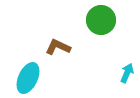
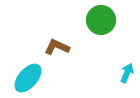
brown L-shape: moved 1 px left
cyan ellipse: rotated 16 degrees clockwise
